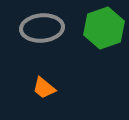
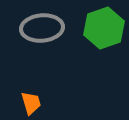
orange trapezoid: moved 13 px left, 15 px down; rotated 145 degrees counterclockwise
